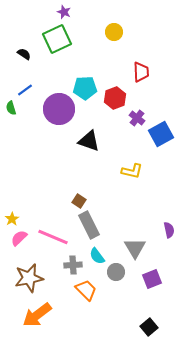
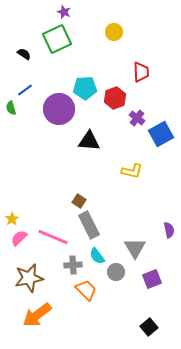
black triangle: rotated 15 degrees counterclockwise
